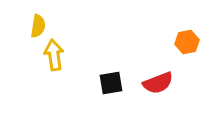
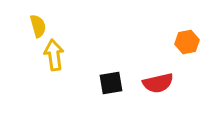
yellow semicircle: rotated 25 degrees counterclockwise
red semicircle: rotated 8 degrees clockwise
